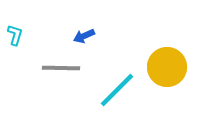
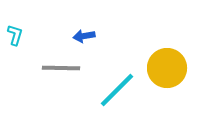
blue arrow: rotated 15 degrees clockwise
yellow circle: moved 1 px down
